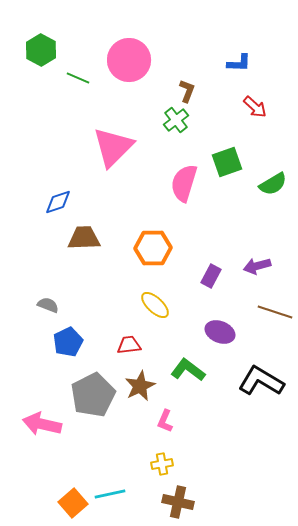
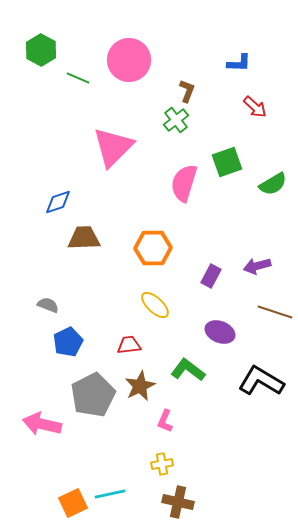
orange square: rotated 16 degrees clockwise
